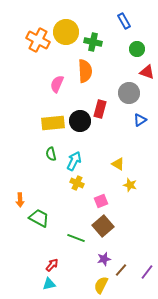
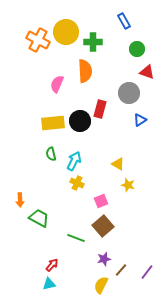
green cross: rotated 12 degrees counterclockwise
yellow star: moved 2 px left
